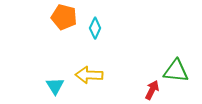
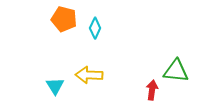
orange pentagon: moved 2 px down
red arrow: rotated 18 degrees counterclockwise
